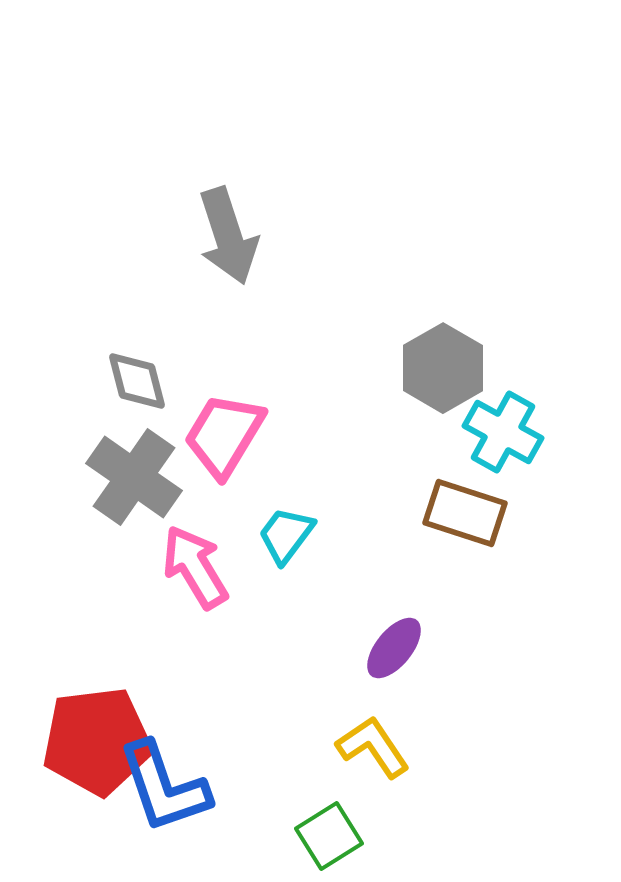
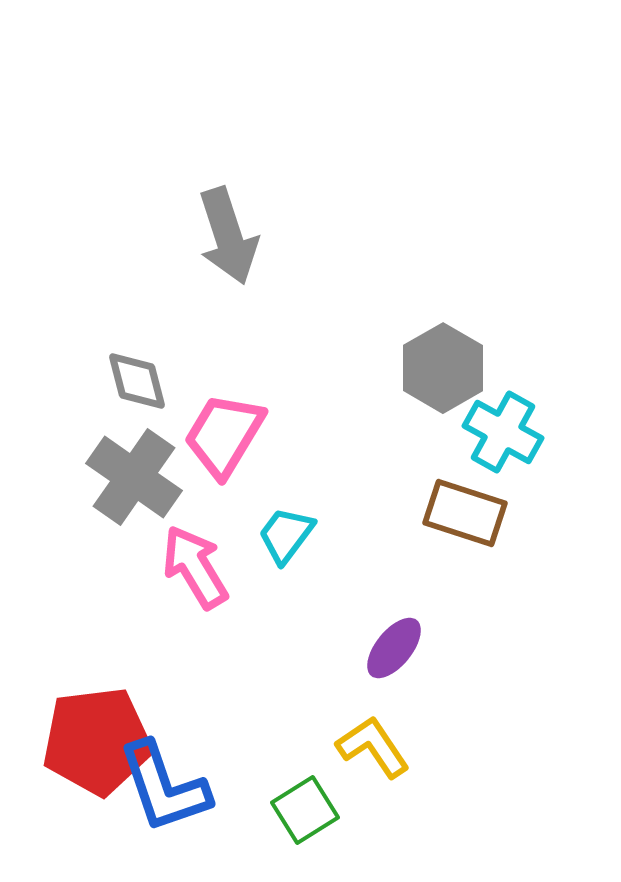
green square: moved 24 px left, 26 px up
